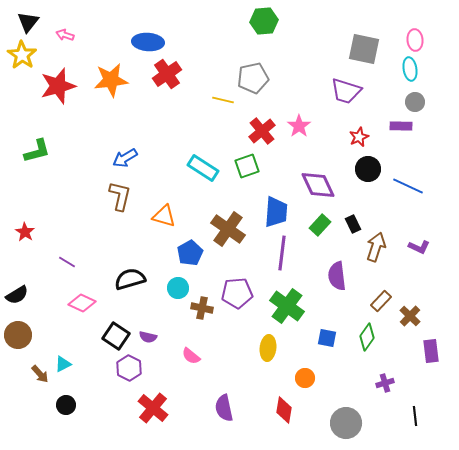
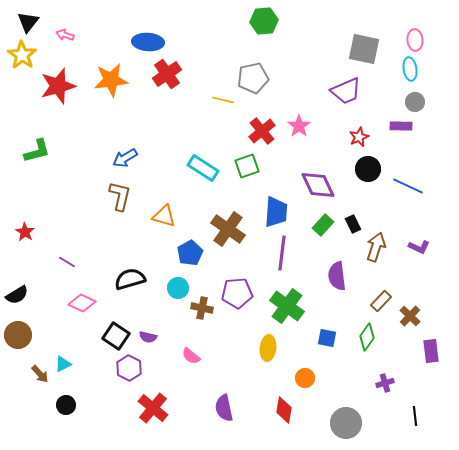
purple trapezoid at (346, 91): rotated 40 degrees counterclockwise
green rectangle at (320, 225): moved 3 px right
